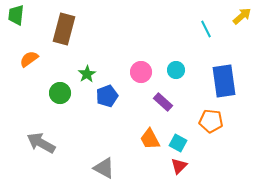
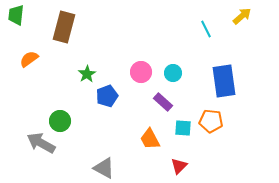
brown rectangle: moved 2 px up
cyan circle: moved 3 px left, 3 px down
green circle: moved 28 px down
cyan square: moved 5 px right, 15 px up; rotated 24 degrees counterclockwise
